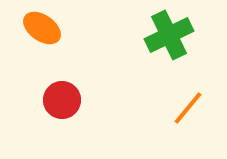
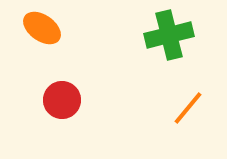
green cross: rotated 12 degrees clockwise
